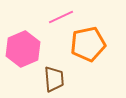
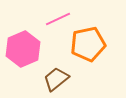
pink line: moved 3 px left, 2 px down
brown trapezoid: moved 2 px right; rotated 124 degrees counterclockwise
